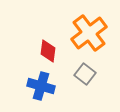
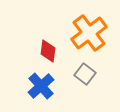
blue cross: rotated 32 degrees clockwise
